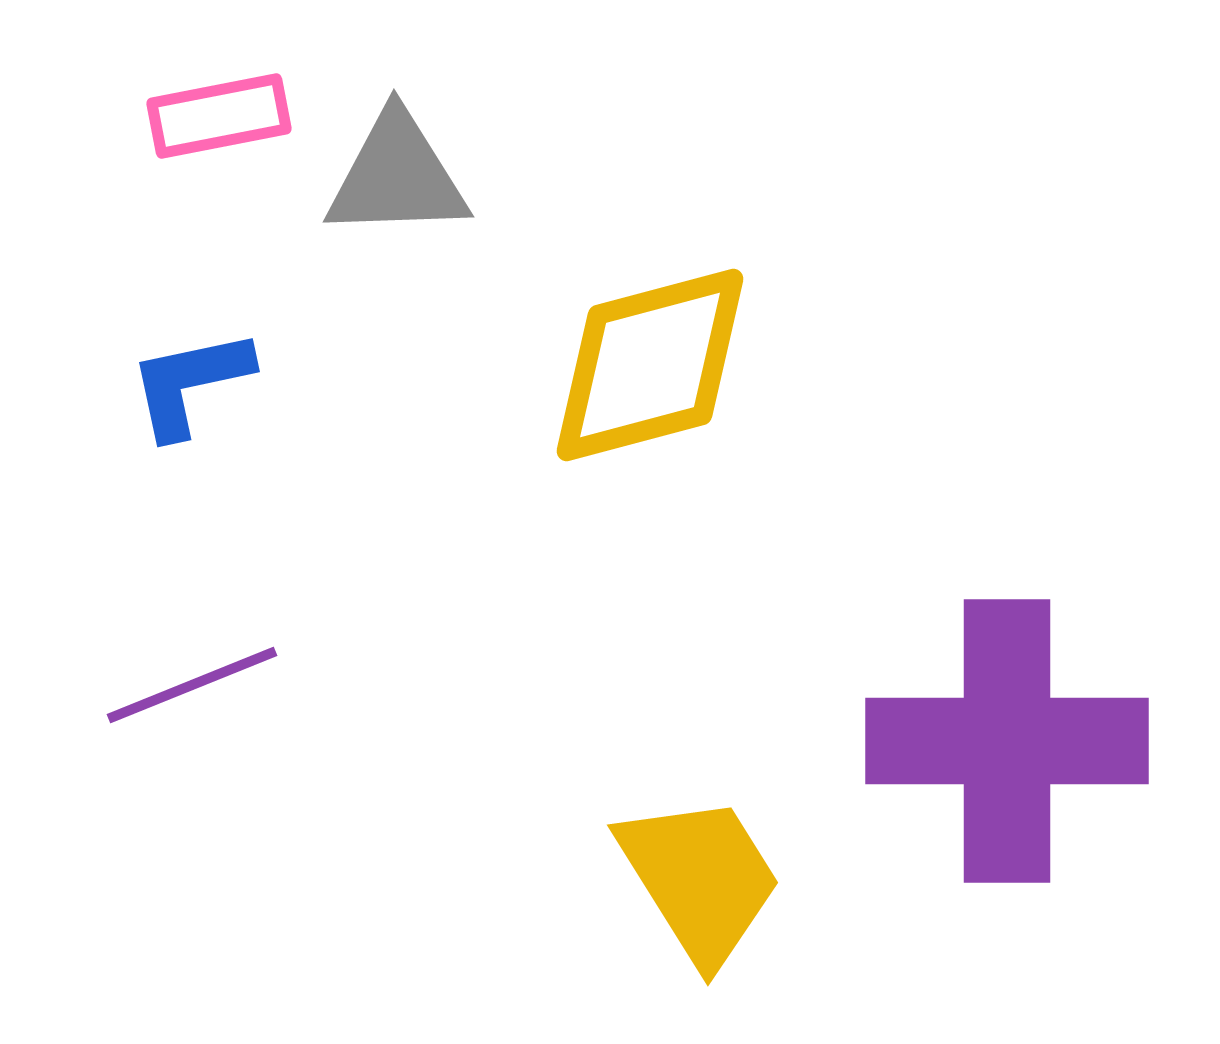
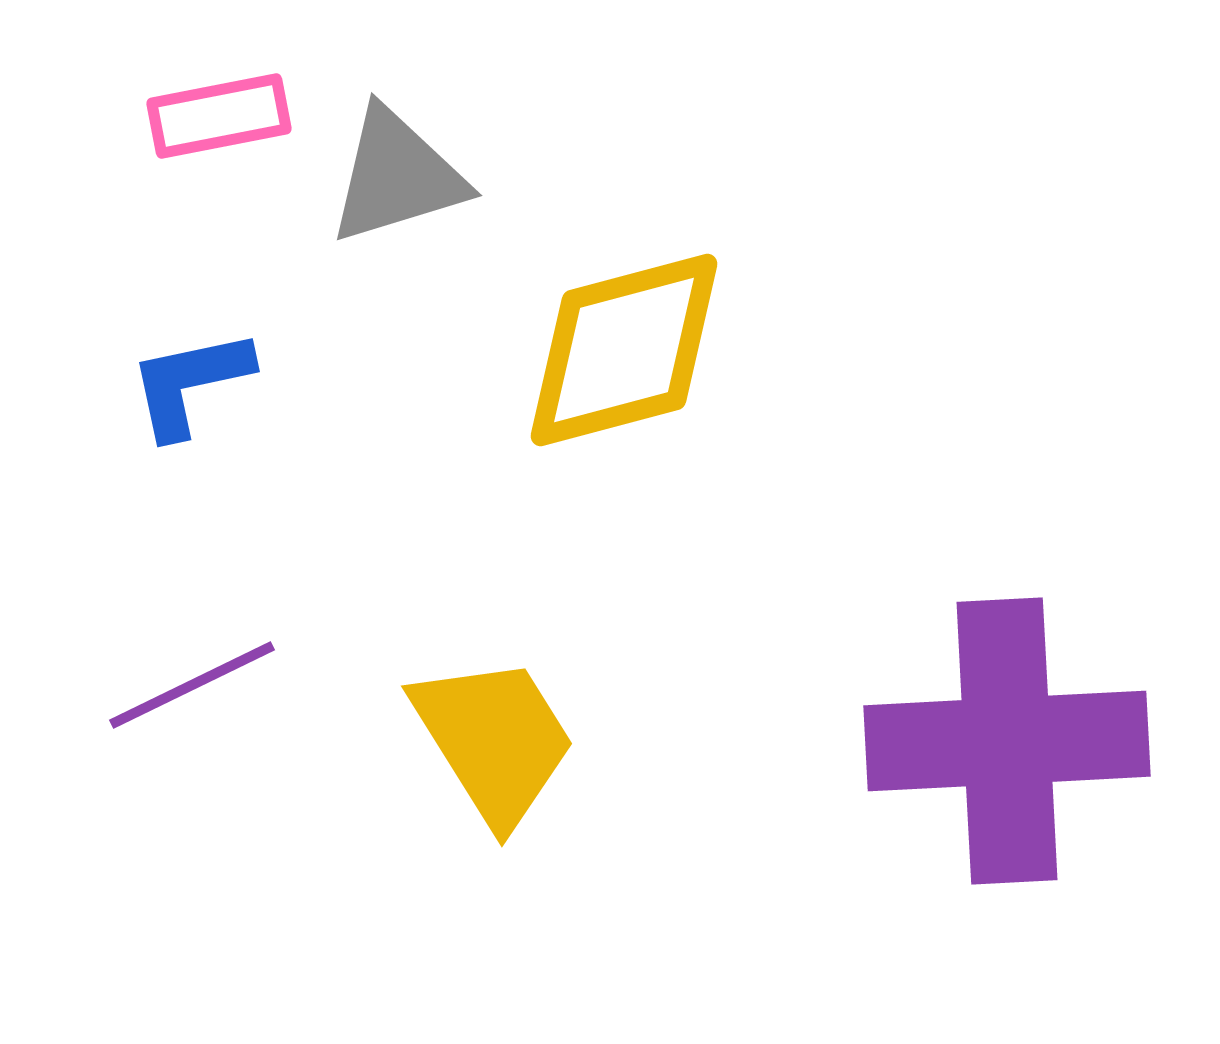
gray triangle: rotated 15 degrees counterclockwise
yellow diamond: moved 26 px left, 15 px up
purple line: rotated 4 degrees counterclockwise
purple cross: rotated 3 degrees counterclockwise
yellow trapezoid: moved 206 px left, 139 px up
